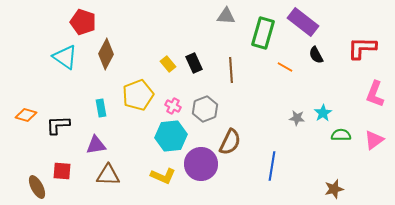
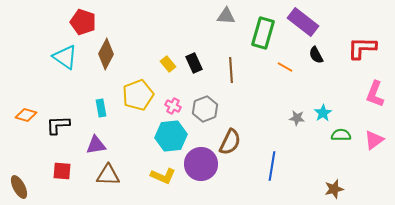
brown ellipse: moved 18 px left
